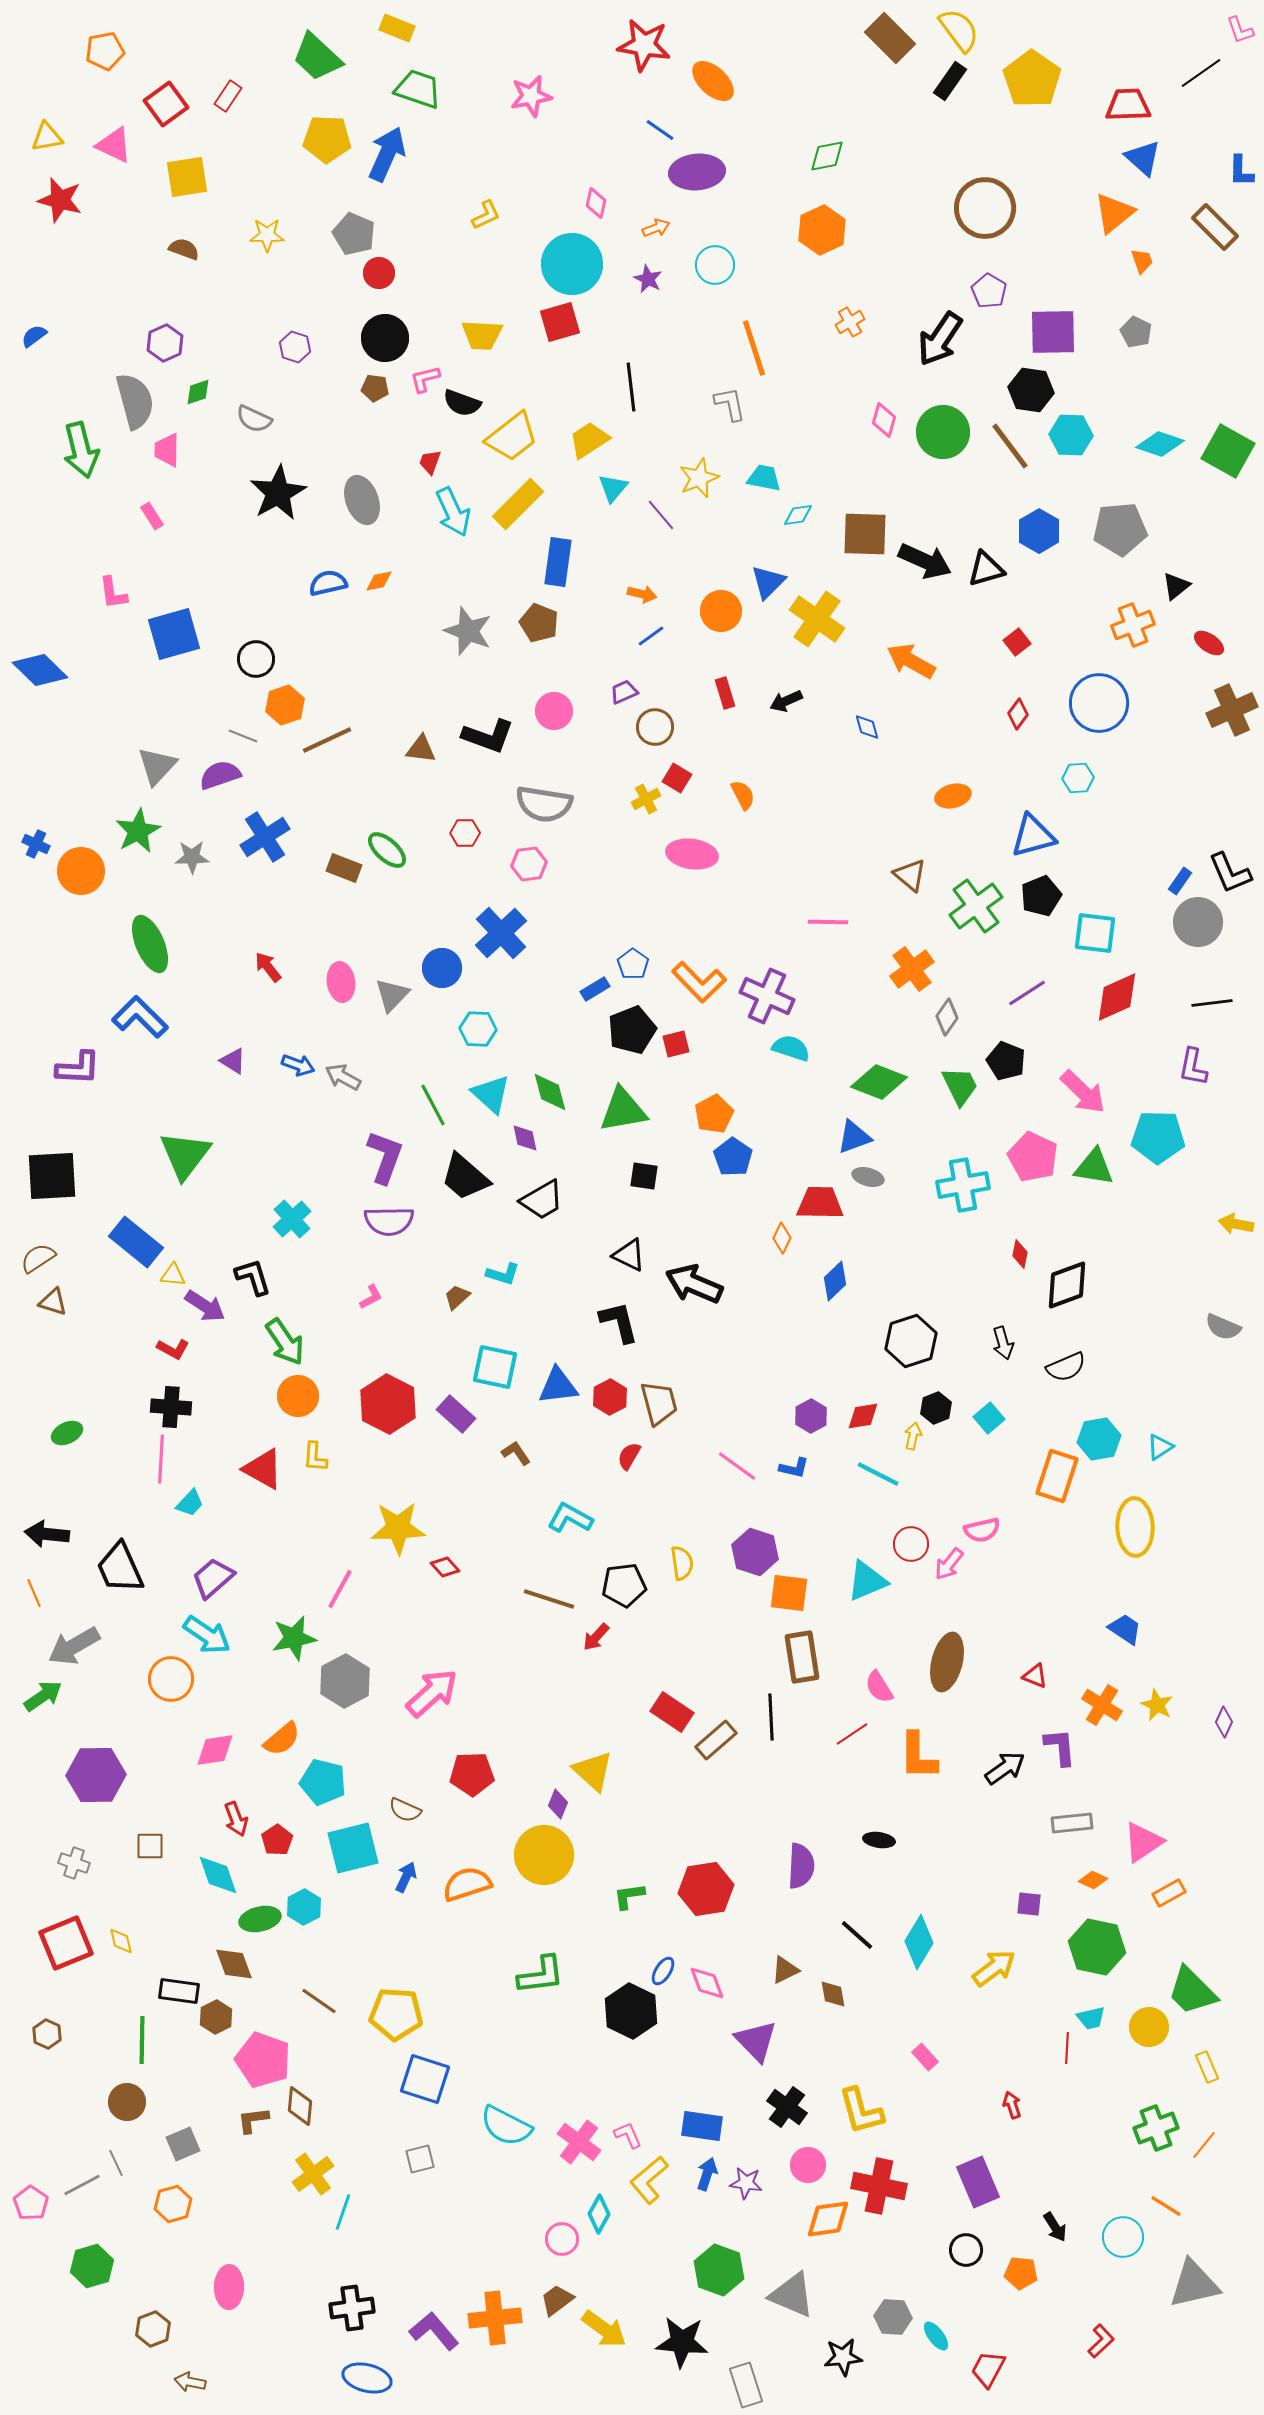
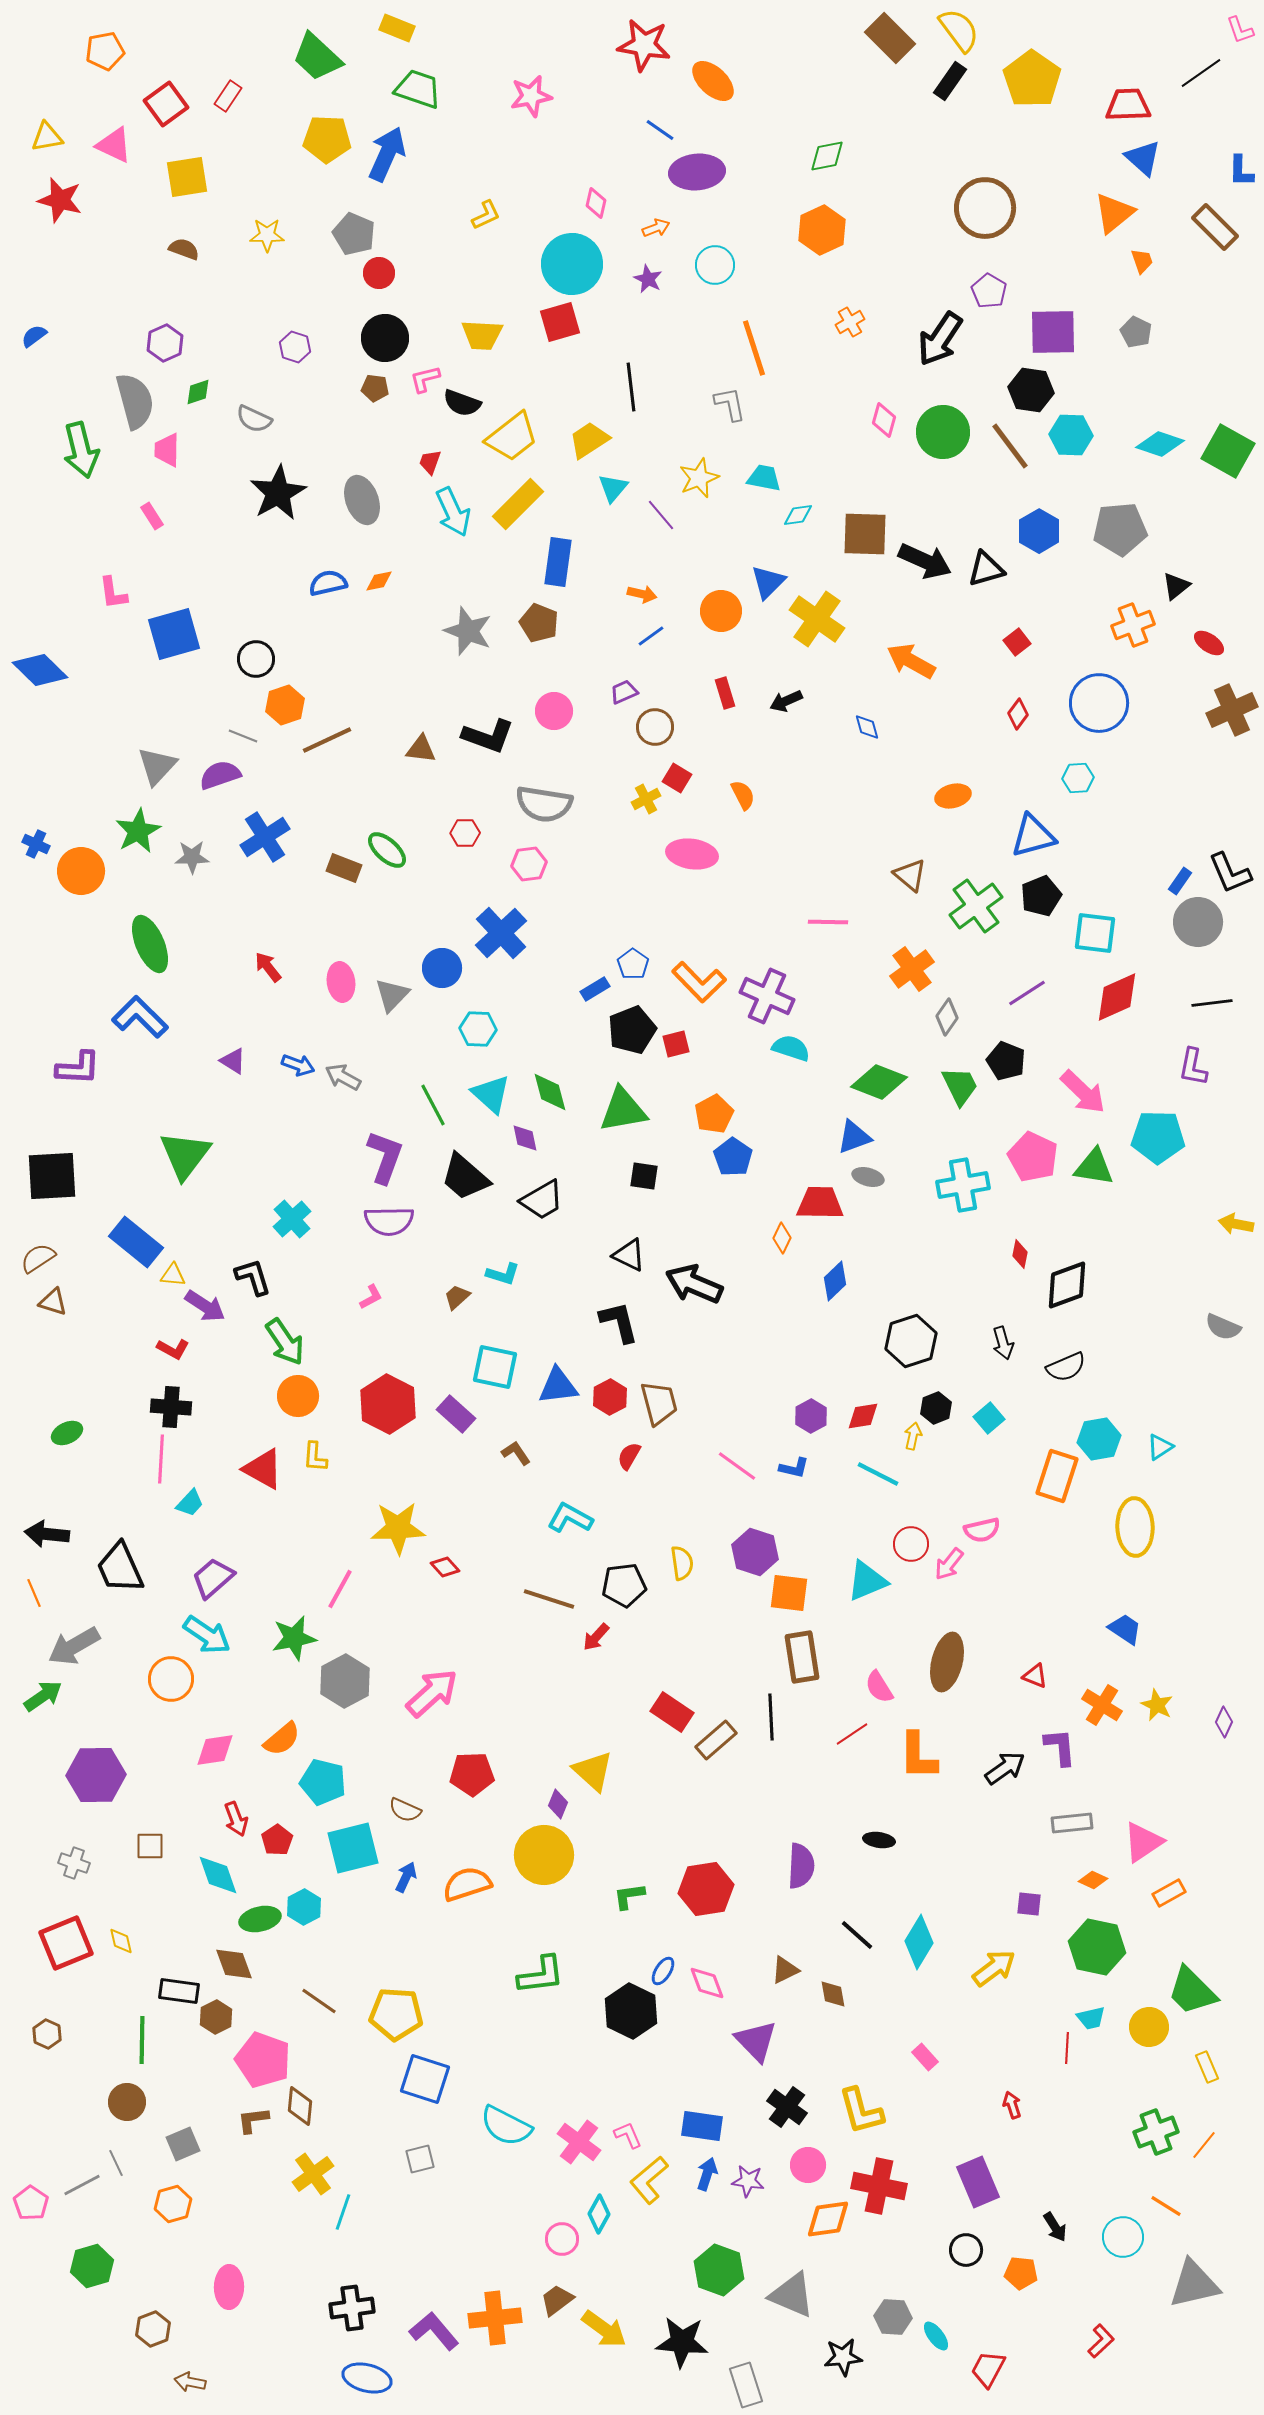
green cross at (1156, 2128): moved 4 px down
purple star at (746, 2183): moved 2 px right, 2 px up
